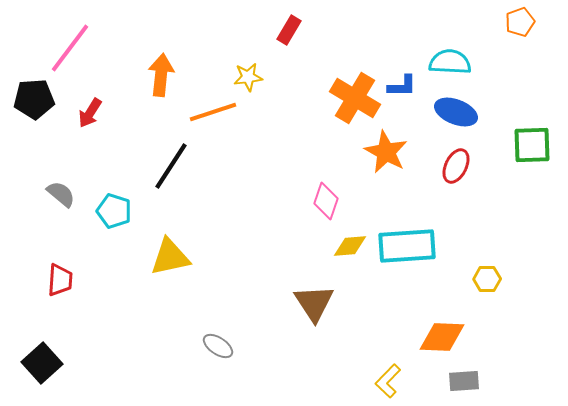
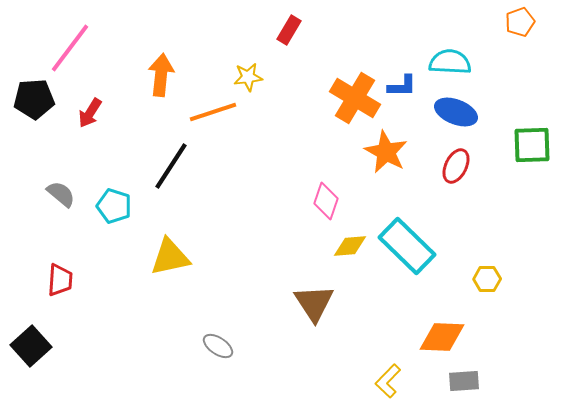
cyan pentagon: moved 5 px up
cyan rectangle: rotated 48 degrees clockwise
black square: moved 11 px left, 17 px up
